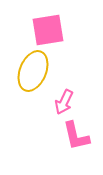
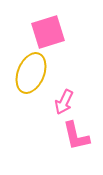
pink square: moved 2 px down; rotated 8 degrees counterclockwise
yellow ellipse: moved 2 px left, 2 px down
